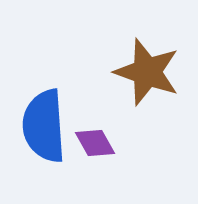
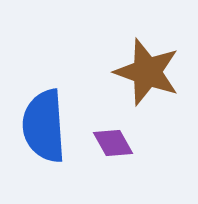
purple diamond: moved 18 px right
